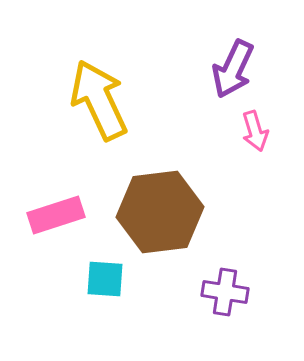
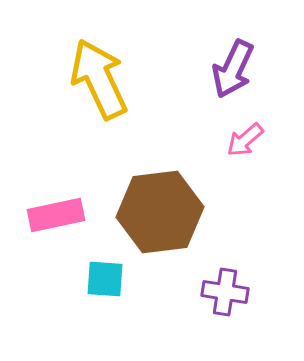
yellow arrow: moved 21 px up
pink arrow: moved 10 px left, 9 px down; rotated 66 degrees clockwise
pink rectangle: rotated 6 degrees clockwise
